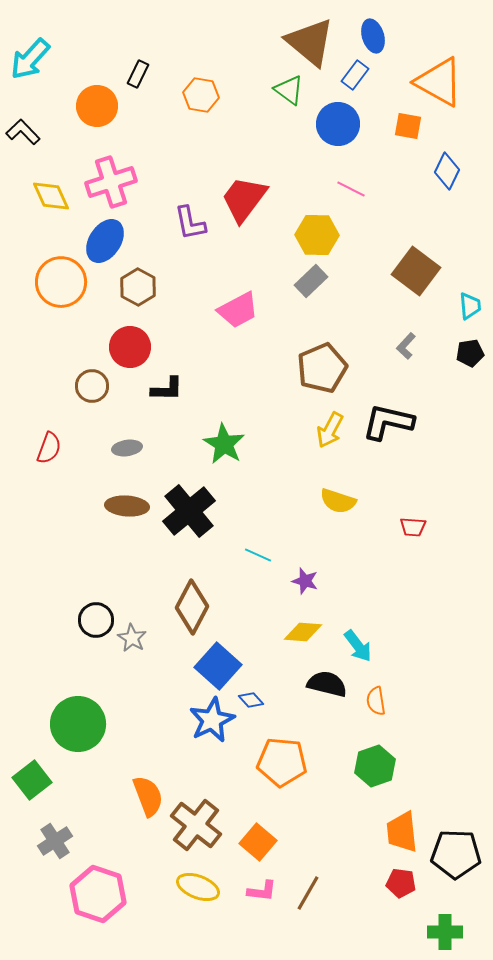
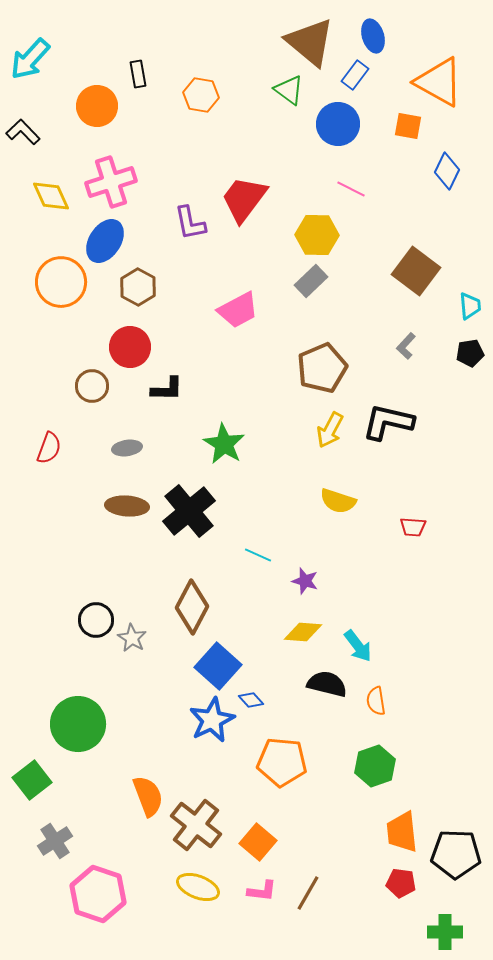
black rectangle at (138, 74): rotated 36 degrees counterclockwise
